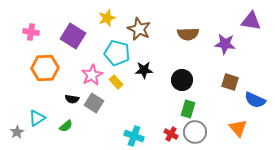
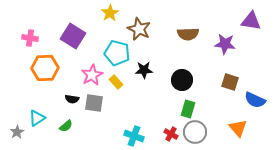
yellow star: moved 3 px right, 5 px up; rotated 12 degrees counterclockwise
pink cross: moved 1 px left, 6 px down
gray square: rotated 24 degrees counterclockwise
